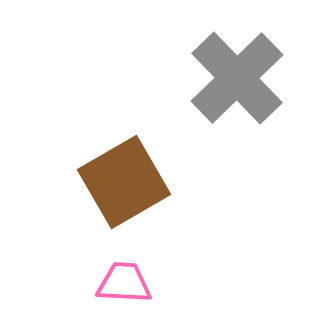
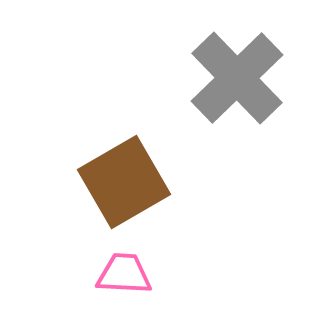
pink trapezoid: moved 9 px up
